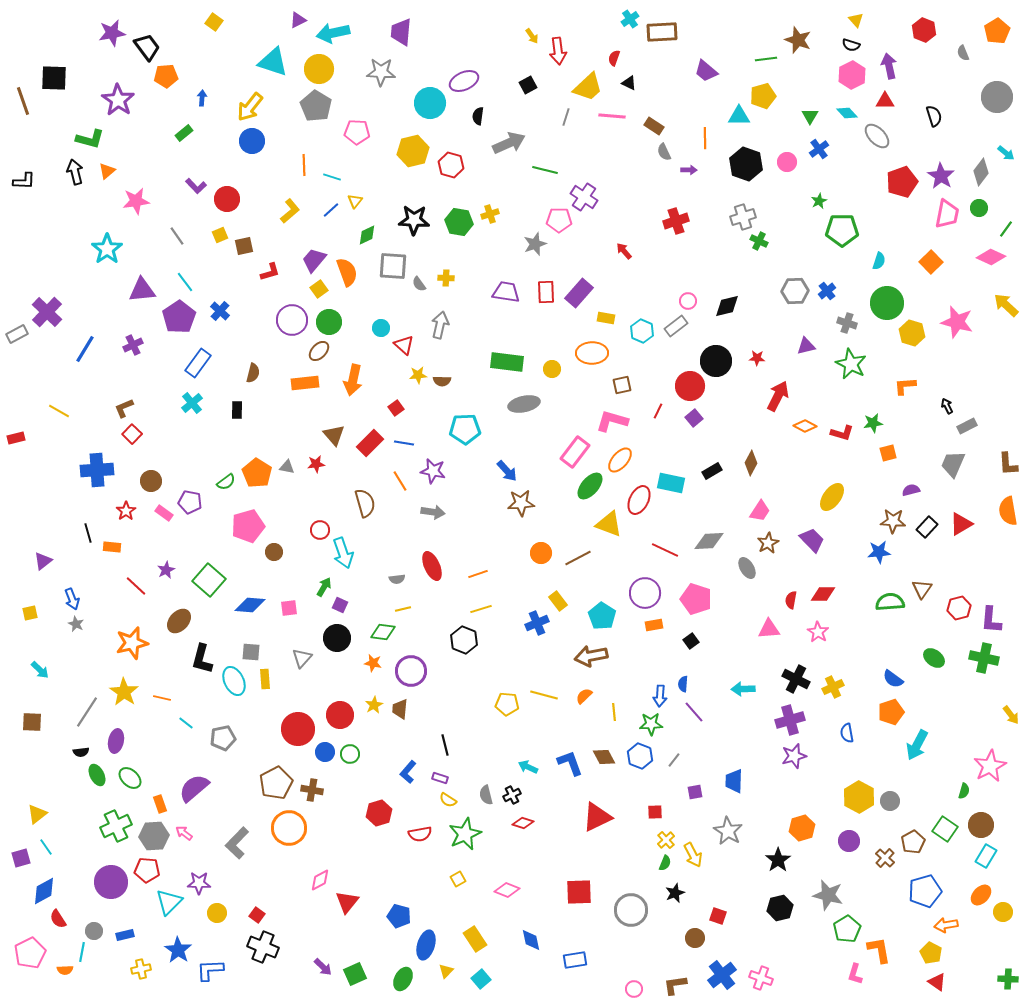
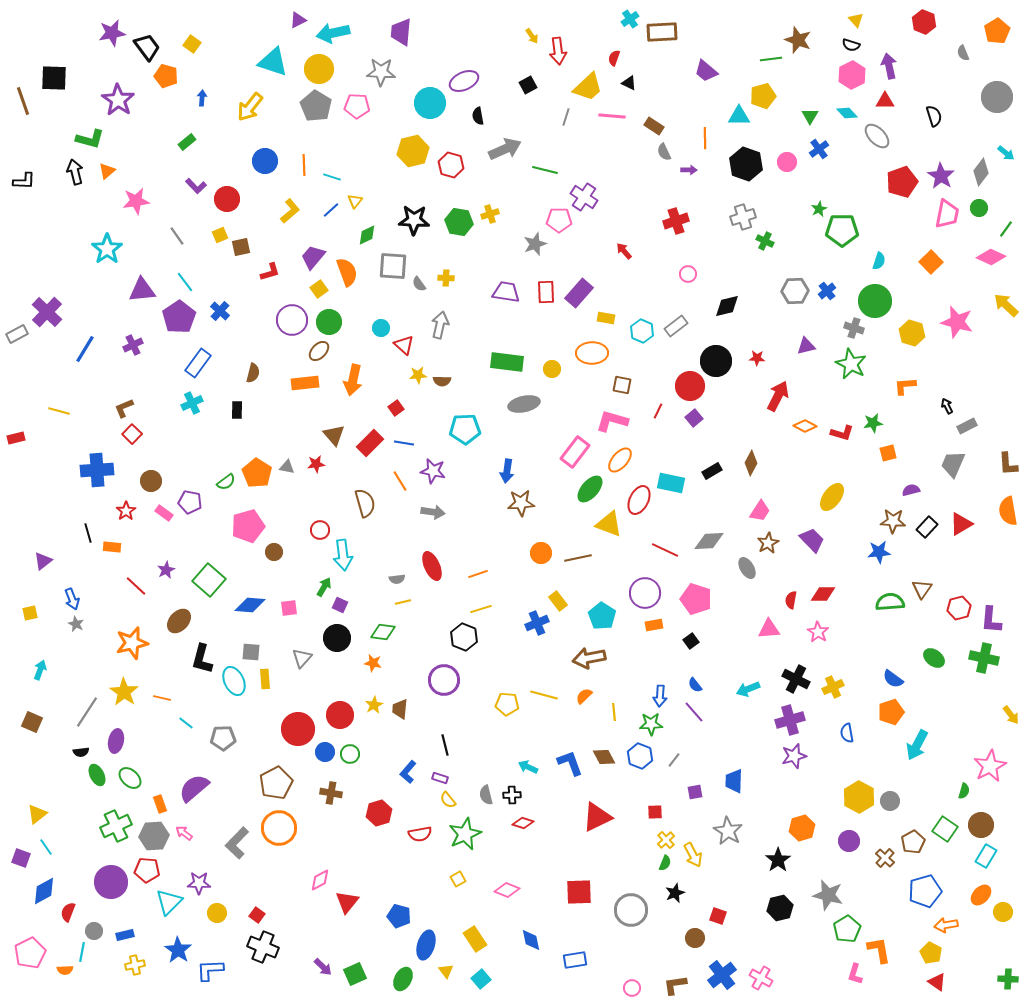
yellow square at (214, 22): moved 22 px left, 22 px down
red hexagon at (924, 30): moved 8 px up
green line at (766, 59): moved 5 px right
orange pentagon at (166, 76): rotated 20 degrees clockwise
black semicircle at (478, 116): rotated 18 degrees counterclockwise
pink pentagon at (357, 132): moved 26 px up
green rectangle at (184, 133): moved 3 px right, 9 px down
blue circle at (252, 141): moved 13 px right, 20 px down
gray arrow at (509, 143): moved 4 px left, 6 px down
green star at (819, 201): moved 8 px down
green cross at (759, 241): moved 6 px right
brown square at (244, 246): moved 3 px left, 1 px down
purple trapezoid at (314, 260): moved 1 px left, 3 px up
pink circle at (688, 301): moved 27 px up
green circle at (887, 303): moved 12 px left, 2 px up
gray cross at (847, 323): moved 7 px right, 5 px down
brown square at (622, 385): rotated 24 degrees clockwise
cyan cross at (192, 403): rotated 15 degrees clockwise
yellow line at (59, 411): rotated 15 degrees counterclockwise
blue arrow at (507, 471): rotated 50 degrees clockwise
green ellipse at (590, 486): moved 3 px down
cyan arrow at (343, 553): moved 2 px down; rotated 12 degrees clockwise
brown line at (578, 558): rotated 16 degrees clockwise
yellow line at (403, 609): moved 7 px up
black hexagon at (464, 640): moved 3 px up
brown arrow at (591, 656): moved 2 px left, 2 px down
cyan arrow at (40, 670): rotated 114 degrees counterclockwise
purple circle at (411, 671): moved 33 px right, 9 px down
blue semicircle at (683, 684): moved 12 px right, 1 px down; rotated 42 degrees counterclockwise
cyan arrow at (743, 689): moved 5 px right; rotated 20 degrees counterclockwise
brown square at (32, 722): rotated 20 degrees clockwise
gray pentagon at (223, 738): rotated 10 degrees clockwise
brown cross at (312, 790): moved 19 px right, 3 px down
black cross at (512, 795): rotated 24 degrees clockwise
yellow semicircle at (448, 800): rotated 18 degrees clockwise
orange circle at (289, 828): moved 10 px left
purple square at (21, 858): rotated 36 degrees clockwise
red semicircle at (58, 919): moved 10 px right, 7 px up; rotated 54 degrees clockwise
yellow cross at (141, 969): moved 6 px left, 4 px up
yellow triangle at (446, 971): rotated 21 degrees counterclockwise
pink cross at (761, 978): rotated 10 degrees clockwise
pink circle at (634, 989): moved 2 px left, 1 px up
